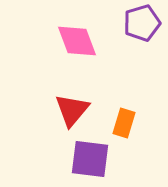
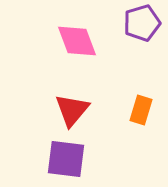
orange rectangle: moved 17 px right, 13 px up
purple square: moved 24 px left
